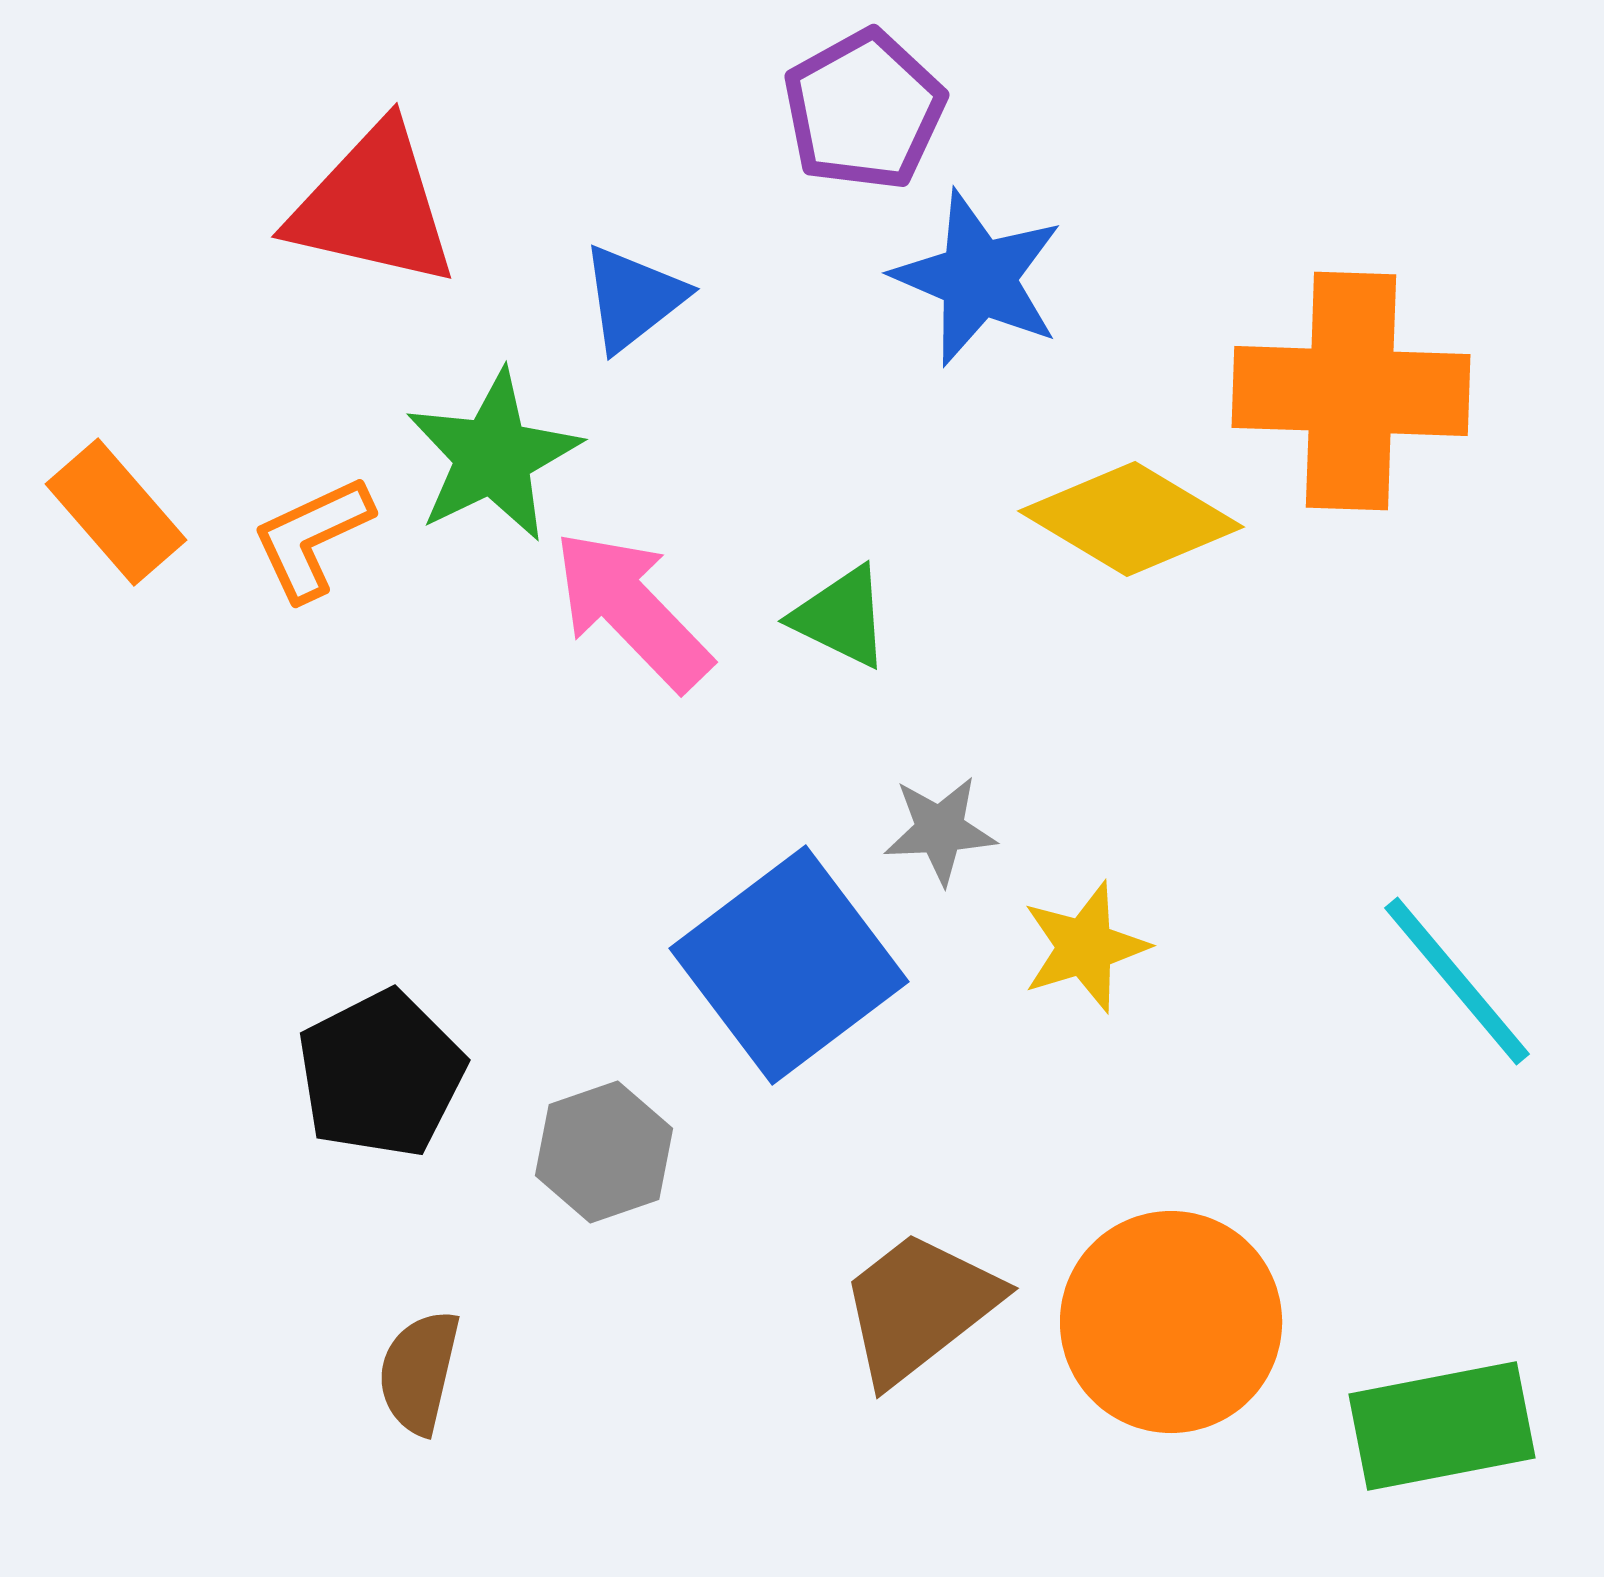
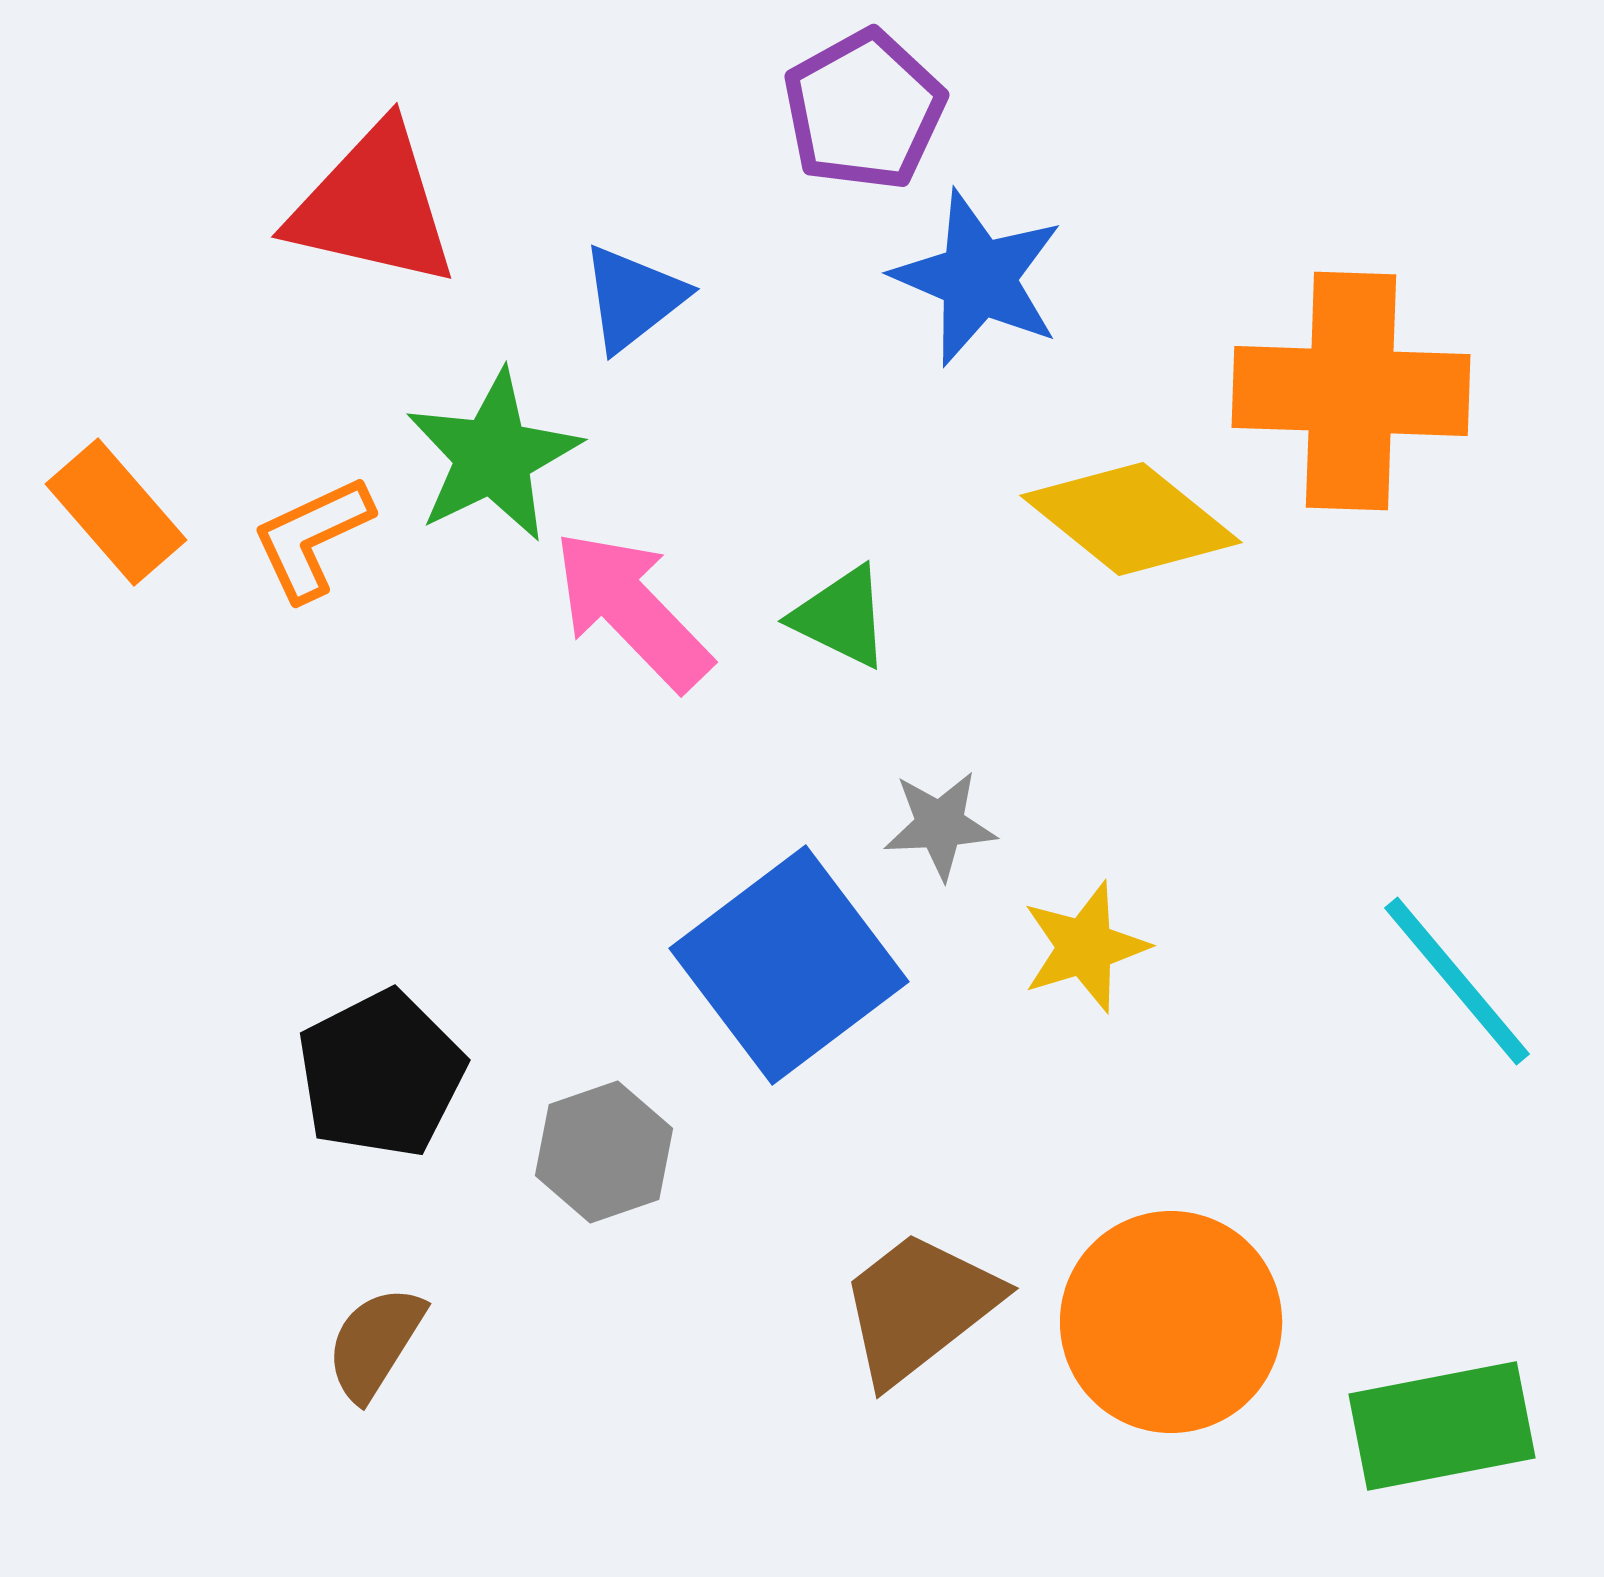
yellow diamond: rotated 8 degrees clockwise
gray star: moved 5 px up
brown semicircle: moved 44 px left, 29 px up; rotated 19 degrees clockwise
